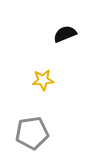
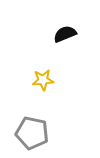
gray pentagon: rotated 20 degrees clockwise
